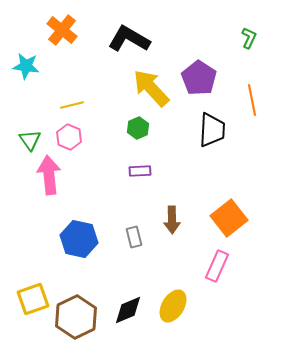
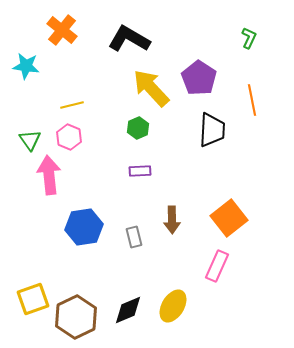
blue hexagon: moved 5 px right, 12 px up; rotated 21 degrees counterclockwise
